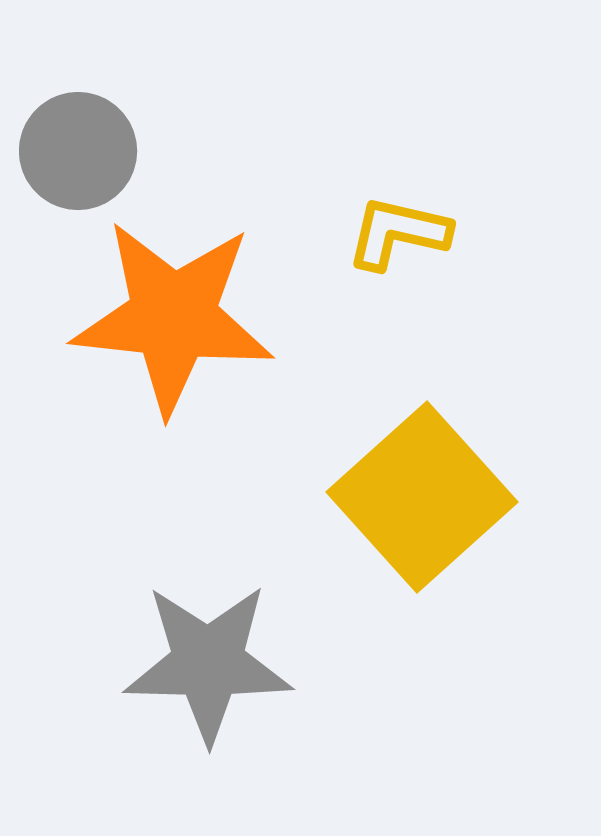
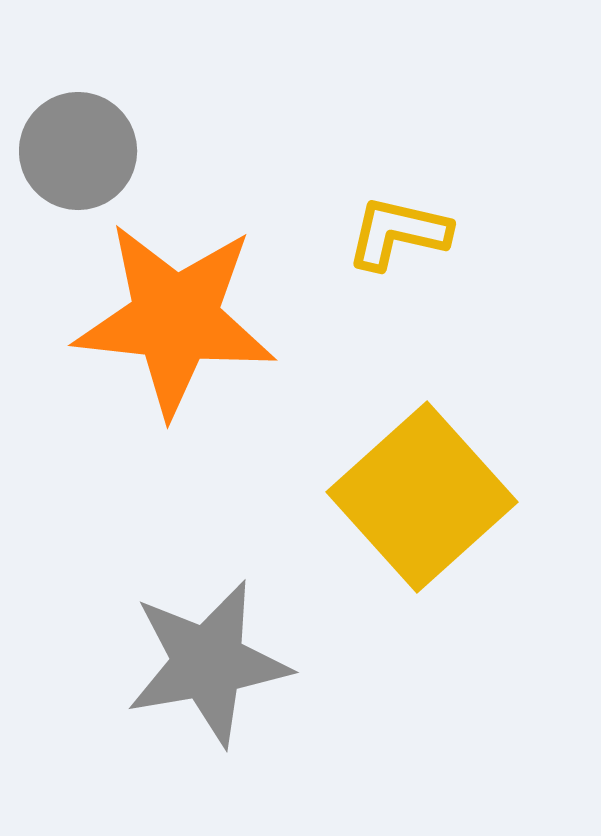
orange star: moved 2 px right, 2 px down
gray star: rotated 11 degrees counterclockwise
